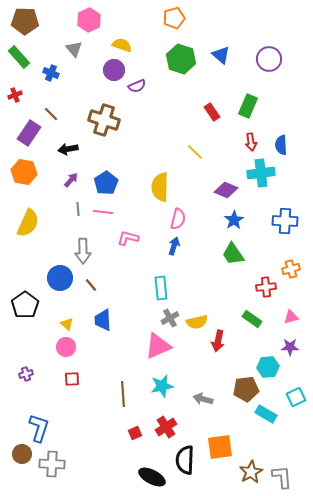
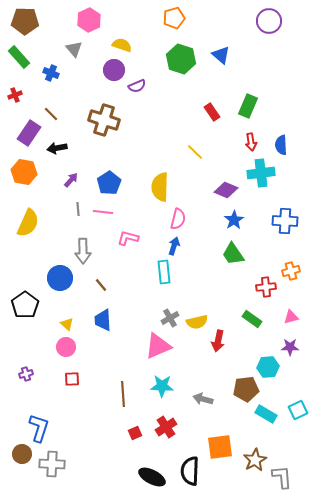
purple circle at (269, 59): moved 38 px up
black arrow at (68, 149): moved 11 px left, 1 px up
blue pentagon at (106, 183): moved 3 px right
orange cross at (291, 269): moved 2 px down
brown line at (91, 285): moved 10 px right
cyan rectangle at (161, 288): moved 3 px right, 16 px up
cyan star at (162, 386): rotated 15 degrees clockwise
cyan square at (296, 397): moved 2 px right, 13 px down
black semicircle at (185, 460): moved 5 px right, 11 px down
brown star at (251, 472): moved 4 px right, 12 px up
